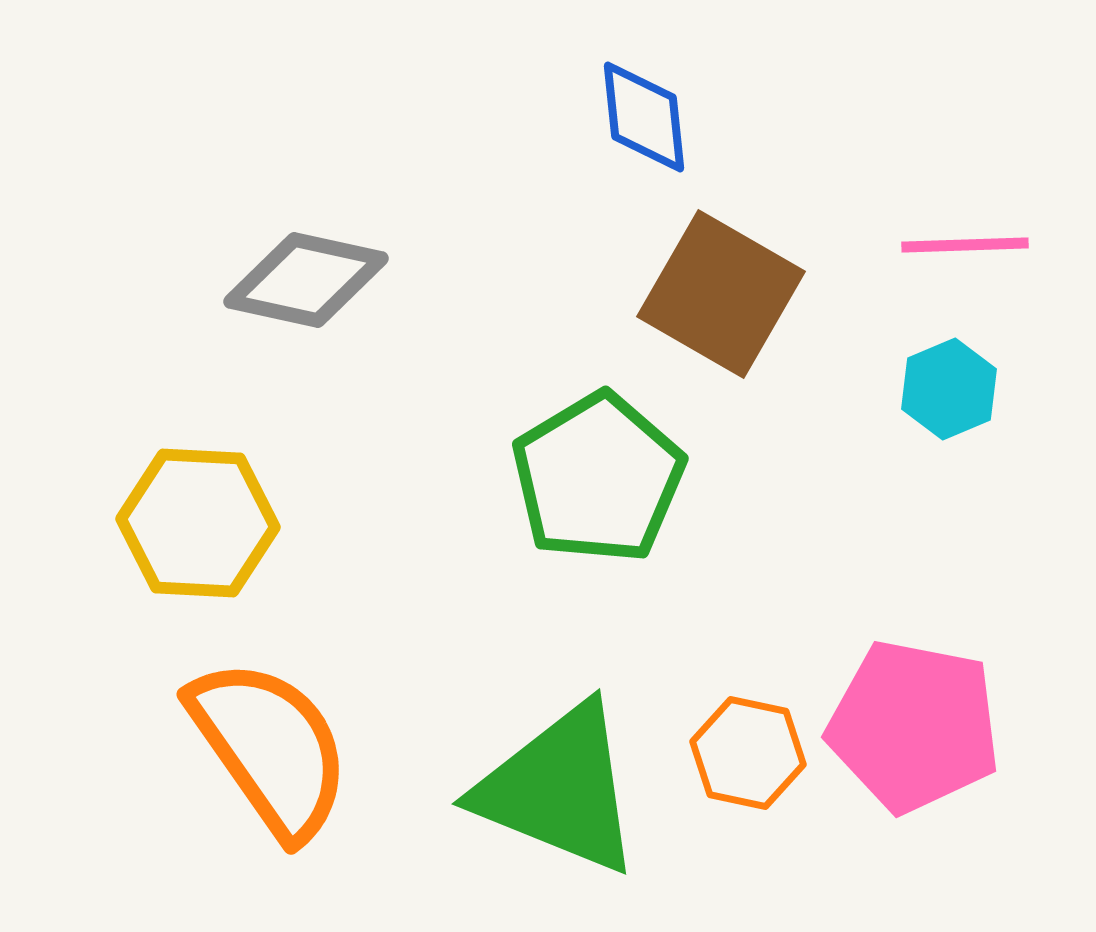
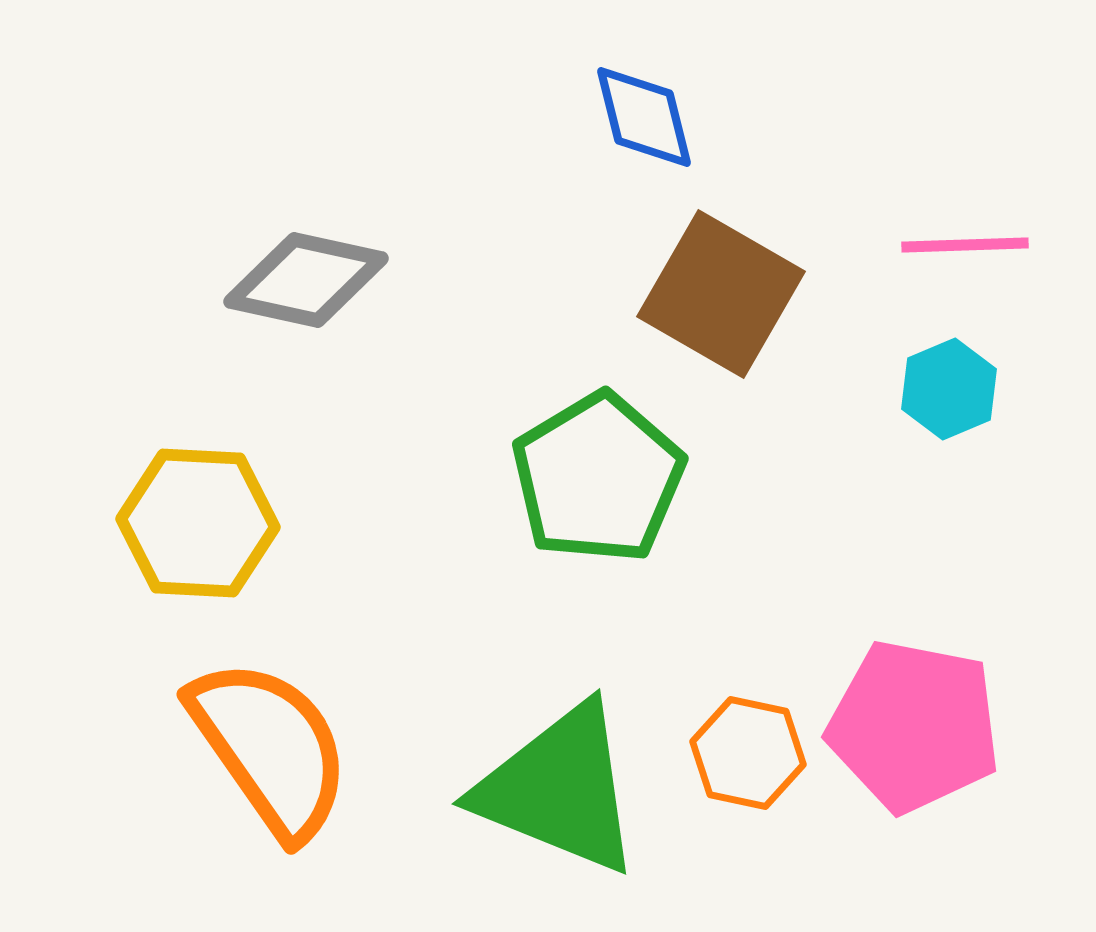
blue diamond: rotated 8 degrees counterclockwise
